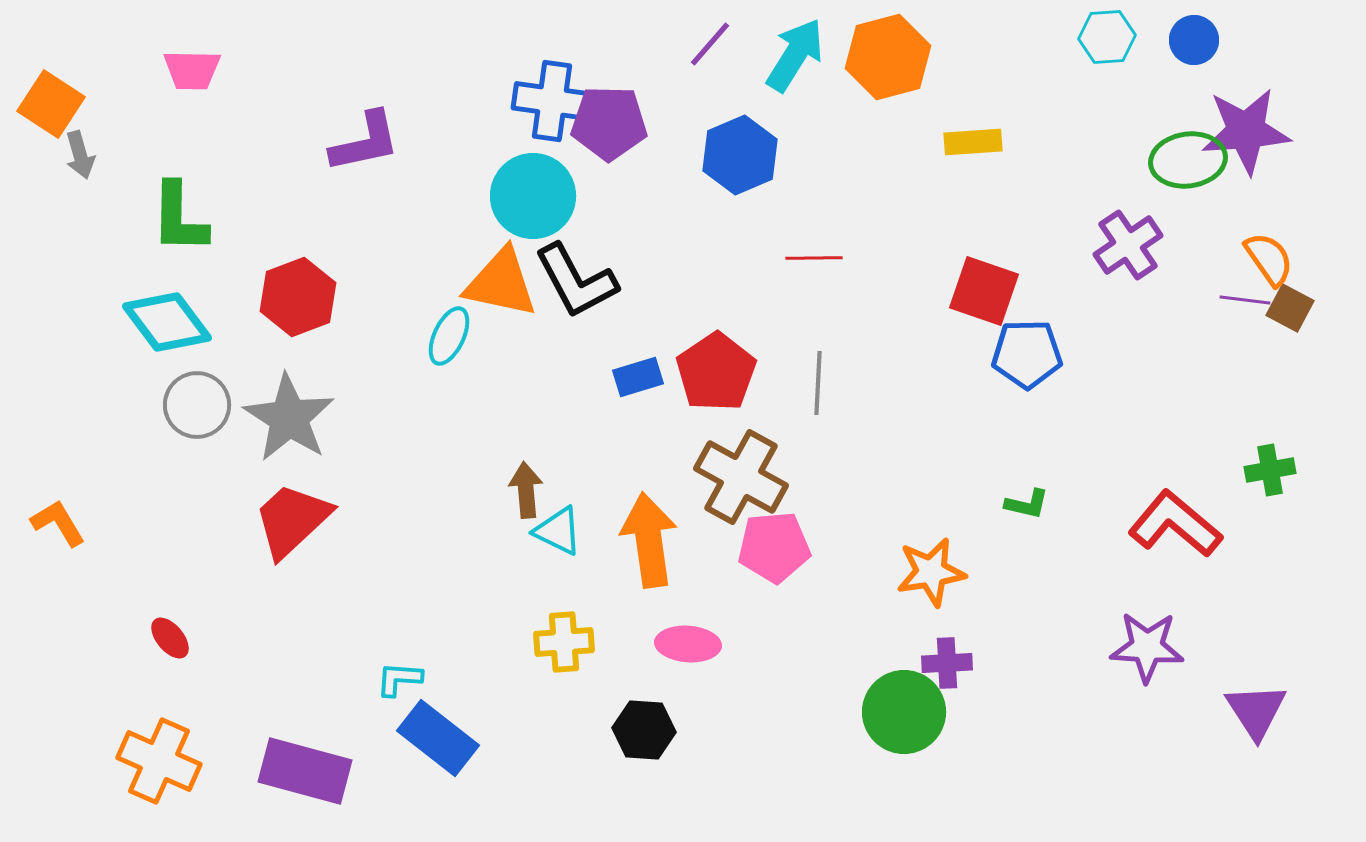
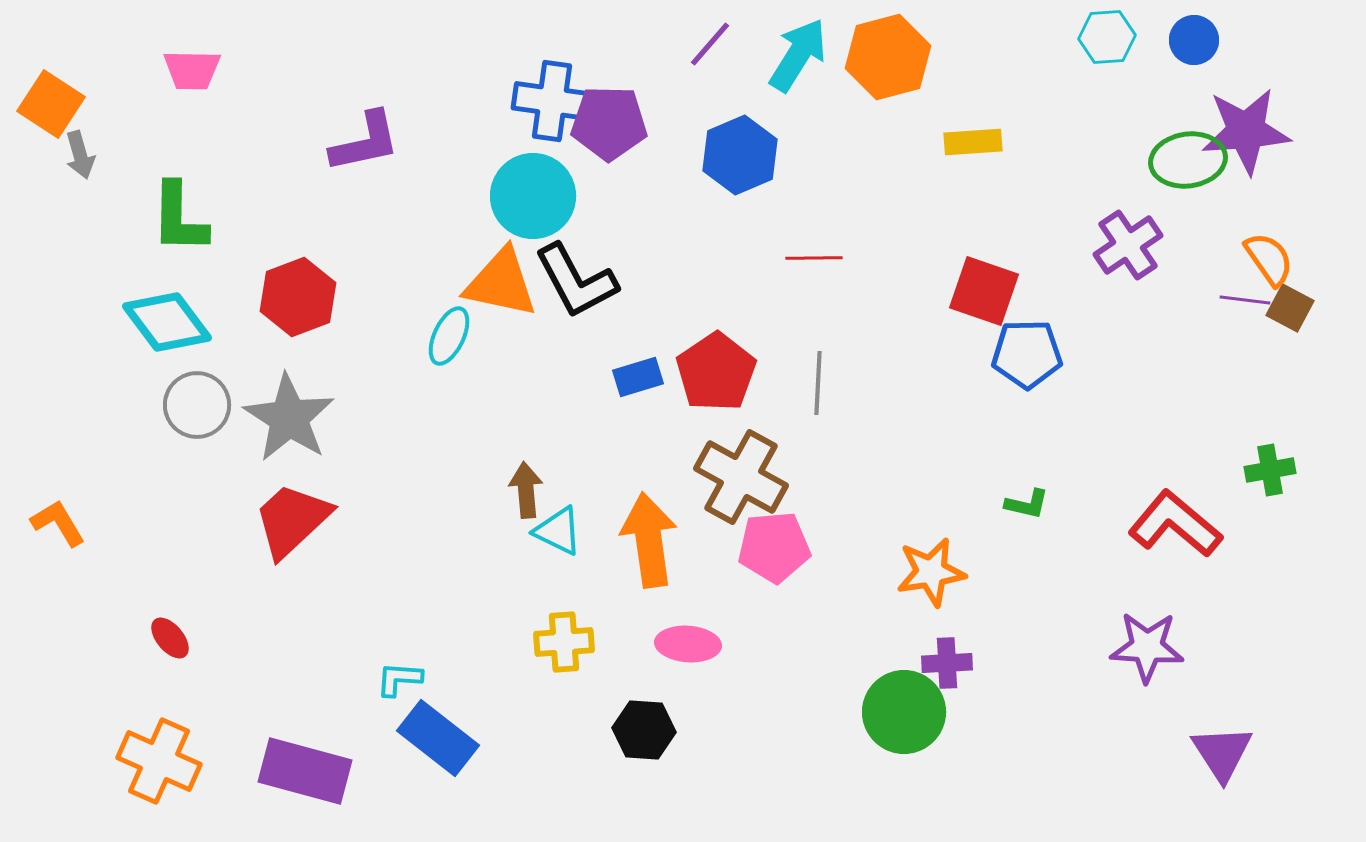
cyan arrow at (795, 55): moved 3 px right
purple triangle at (1256, 711): moved 34 px left, 42 px down
